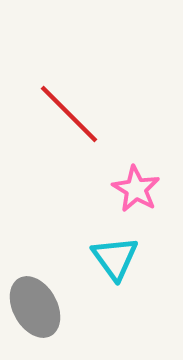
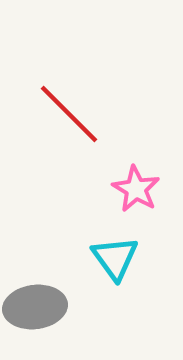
gray ellipse: rotated 68 degrees counterclockwise
